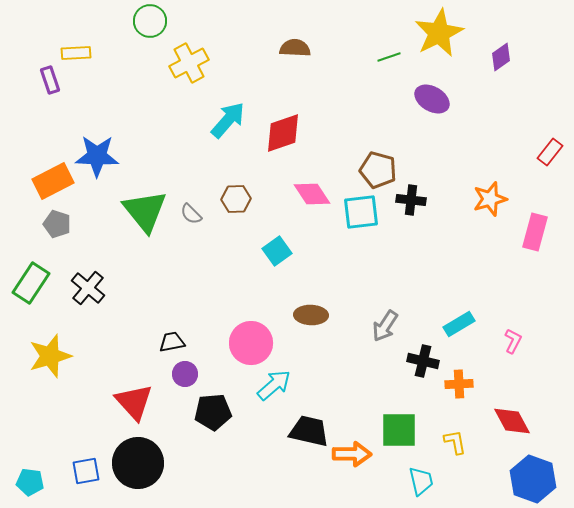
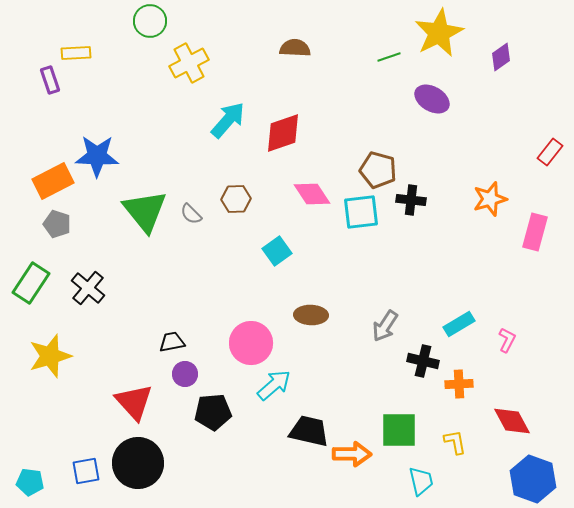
pink L-shape at (513, 341): moved 6 px left, 1 px up
